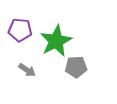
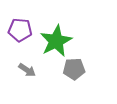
gray pentagon: moved 2 px left, 2 px down
